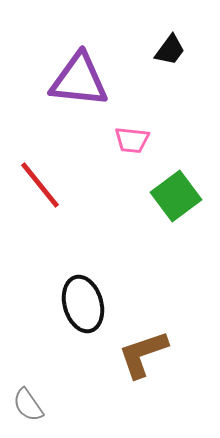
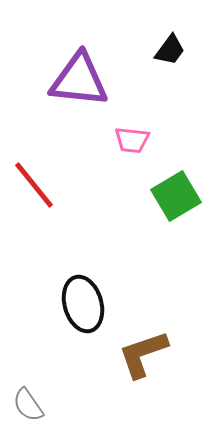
red line: moved 6 px left
green square: rotated 6 degrees clockwise
